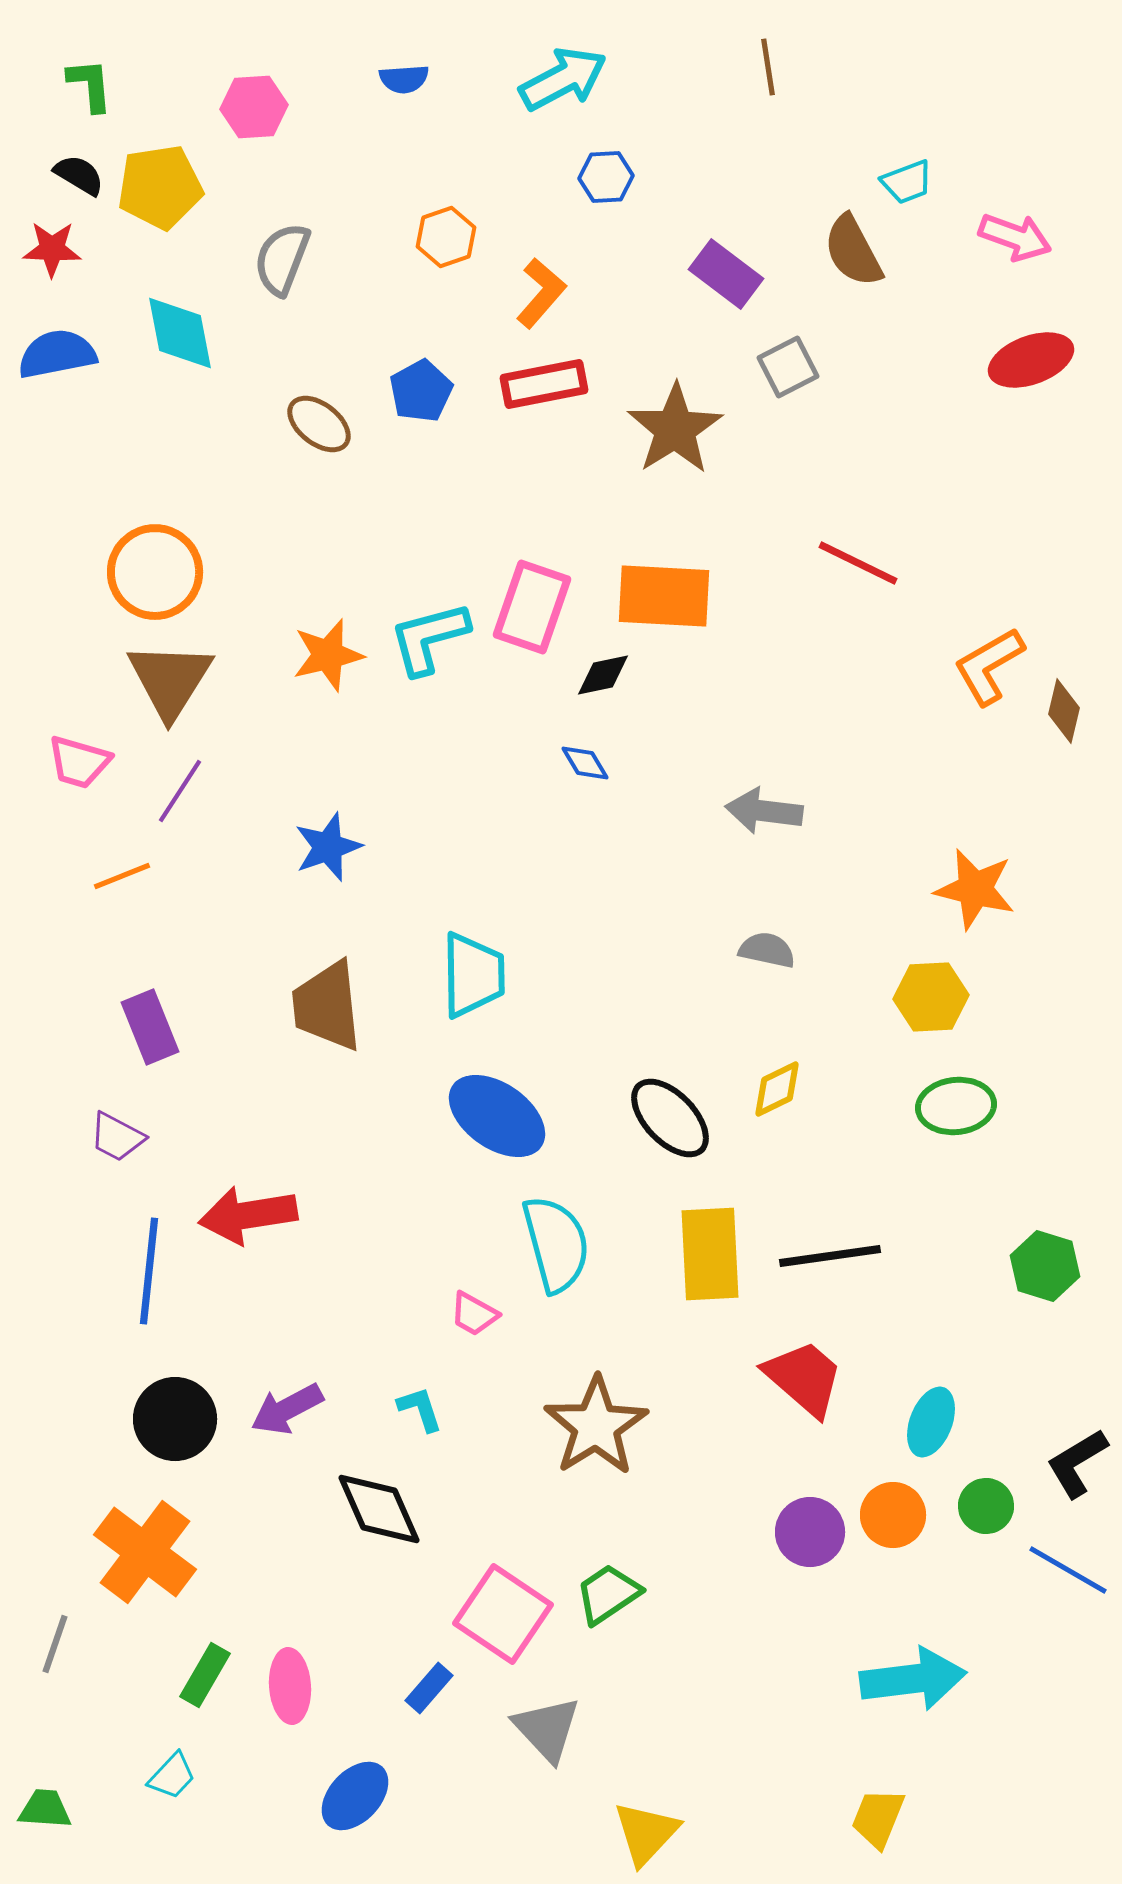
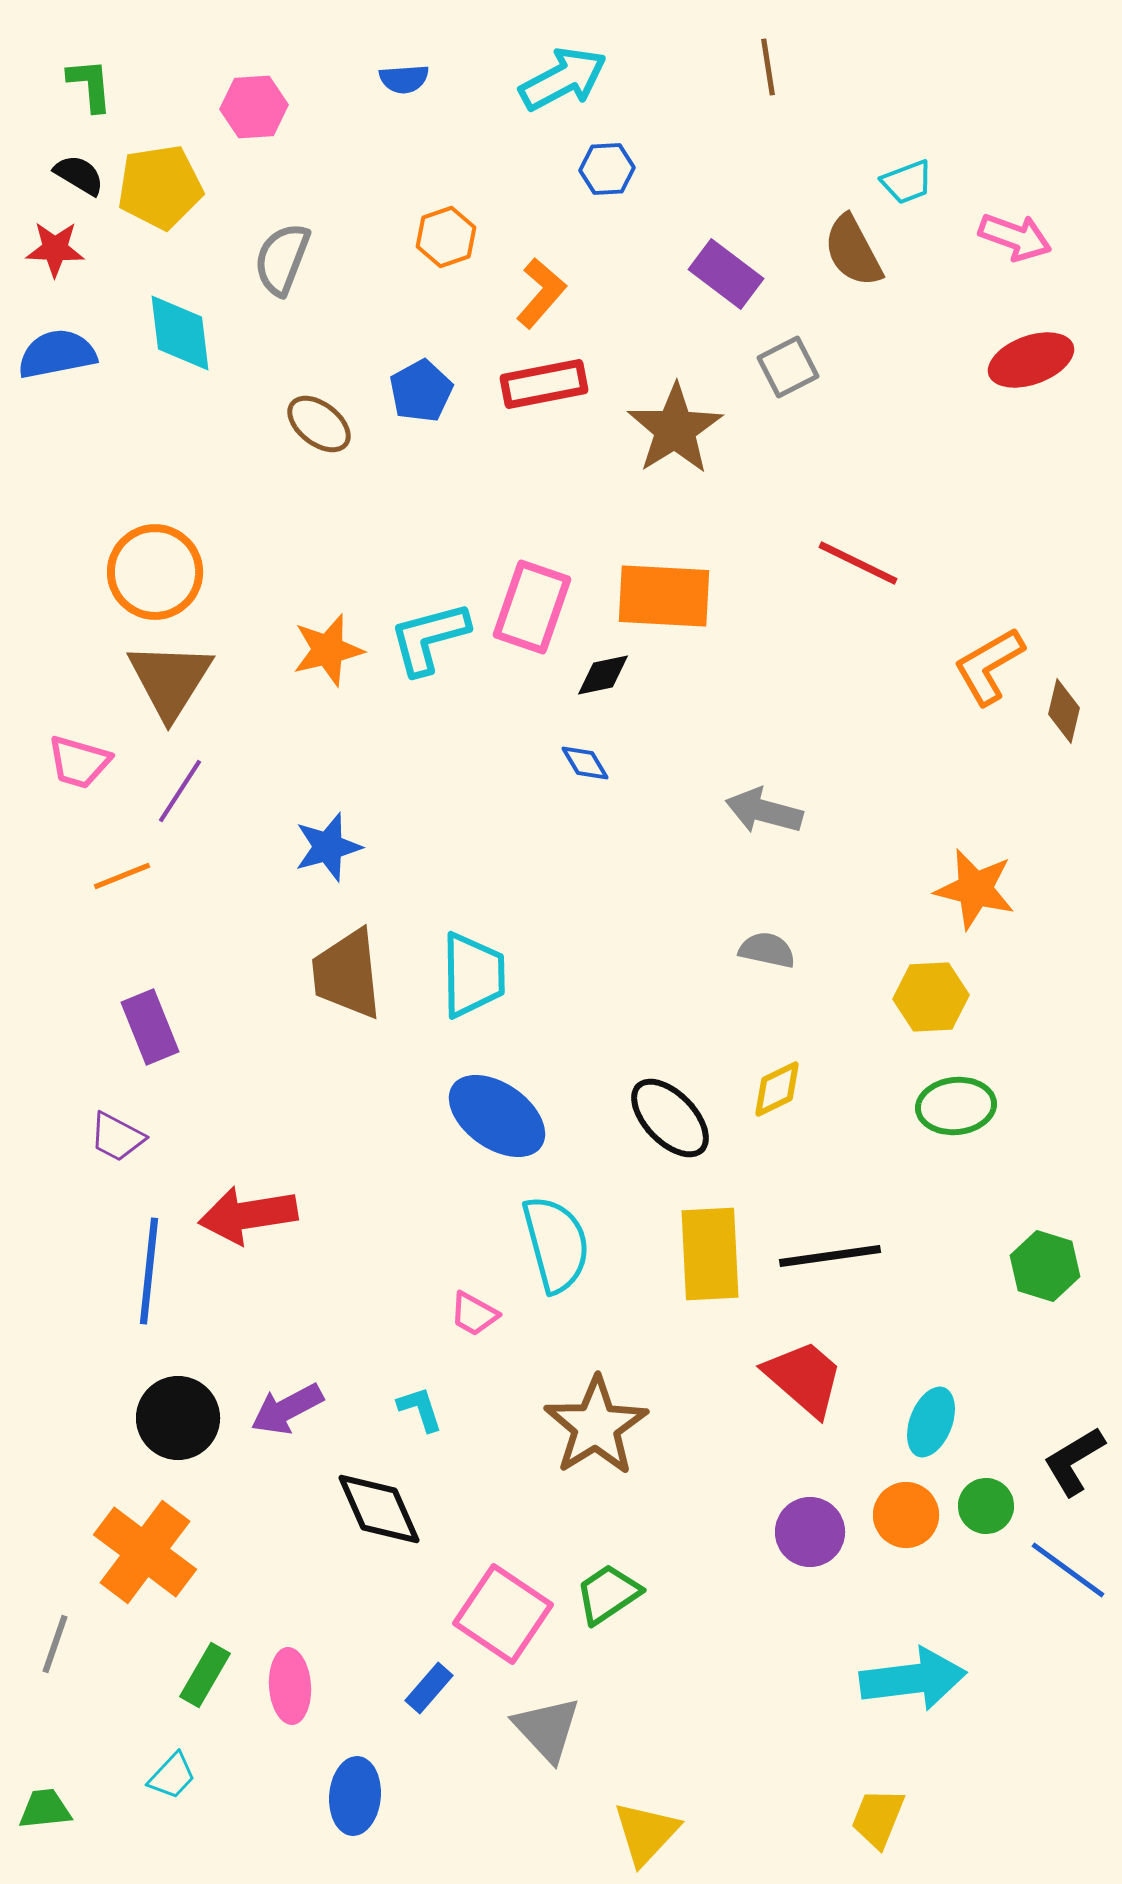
blue hexagon at (606, 177): moved 1 px right, 8 px up
red star at (52, 249): moved 3 px right
cyan diamond at (180, 333): rotated 4 degrees clockwise
orange star at (328, 655): moved 5 px up
gray arrow at (764, 811): rotated 8 degrees clockwise
blue star at (328, 847): rotated 4 degrees clockwise
brown trapezoid at (327, 1006): moved 20 px right, 32 px up
black circle at (175, 1419): moved 3 px right, 1 px up
black L-shape at (1077, 1463): moved 3 px left, 2 px up
orange circle at (893, 1515): moved 13 px right
blue line at (1068, 1570): rotated 6 degrees clockwise
blue ellipse at (355, 1796): rotated 38 degrees counterclockwise
green trapezoid at (45, 1809): rotated 10 degrees counterclockwise
